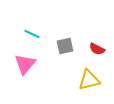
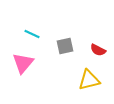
red semicircle: moved 1 px right, 1 px down
pink triangle: moved 2 px left, 1 px up
